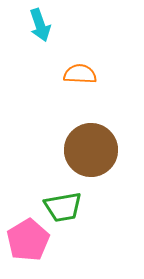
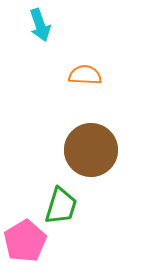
orange semicircle: moved 5 px right, 1 px down
green trapezoid: moved 2 px left, 1 px up; rotated 63 degrees counterclockwise
pink pentagon: moved 3 px left, 1 px down
